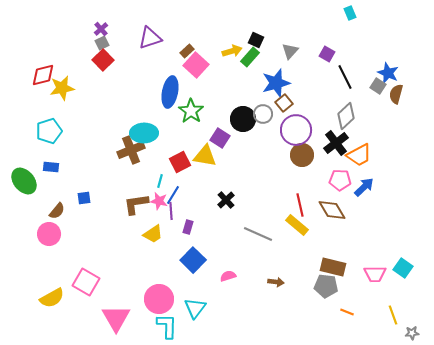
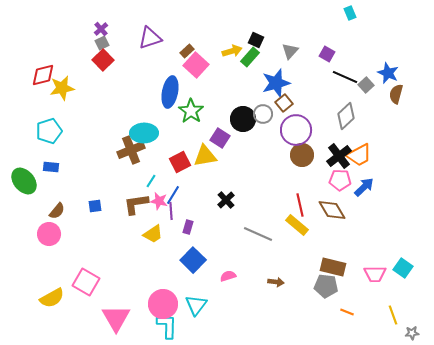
black line at (345, 77): rotated 40 degrees counterclockwise
gray square at (378, 86): moved 12 px left, 1 px up; rotated 14 degrees clockwise
black cross at (336, 143): moved 3 px right, 13 px down
yellow triangle at (205, 156): rotated 20 degrees counterclockwise
cyan line at (160, 181): moved 9 px left; rotated 16 degrees clockwise
blue square at (84, 198): moved 11 px right, 8 px down
pink circle at (159, 299): moved 4 px right, 5 px down
cyan triangle at (195, 308): moved 1 px right, 3 px up
